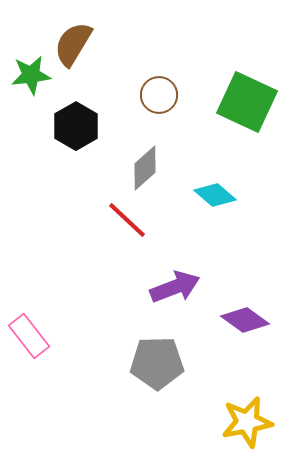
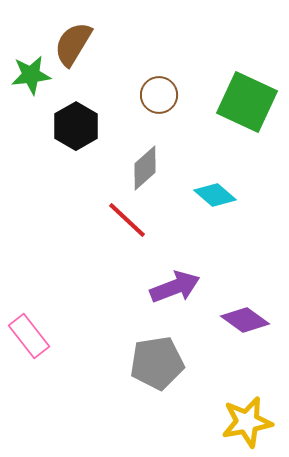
gray pentagon: rotated 8 degrees counterclockwise
